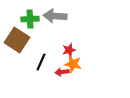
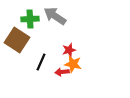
gray arrow: rotated 30 degrees clockwise
